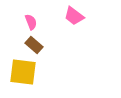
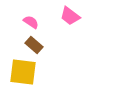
pink trapezoid: moved 4 px left
pink semicircle: rotated 35 degrees counterclockwise
